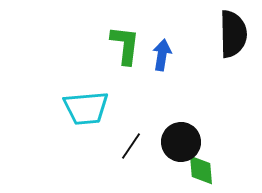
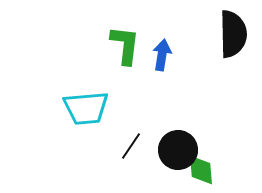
black circle: moved 3 px left, 8 px down
